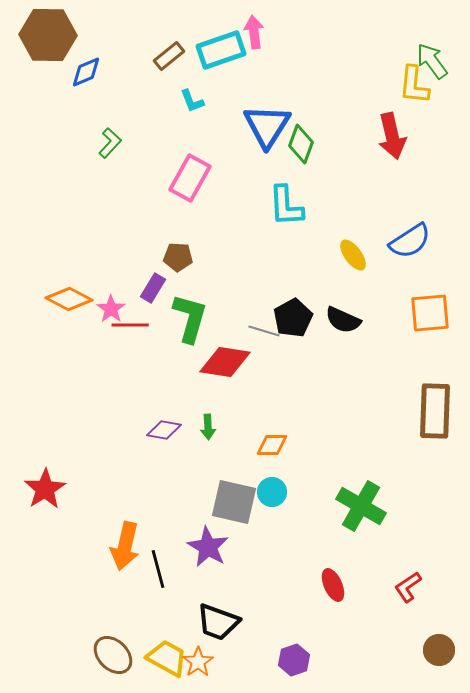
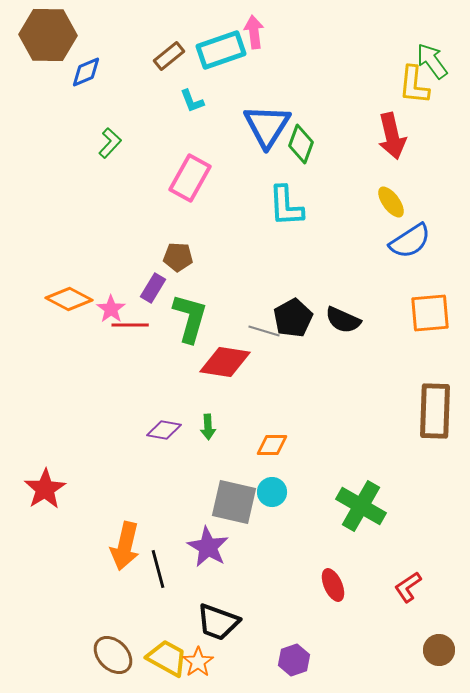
yellow ellipse at (353, 255): moved 38 px right, 53 px up
